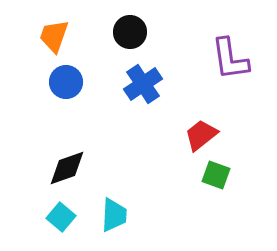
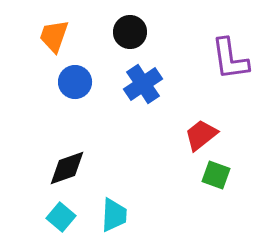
blue circle: moved 9 px right
